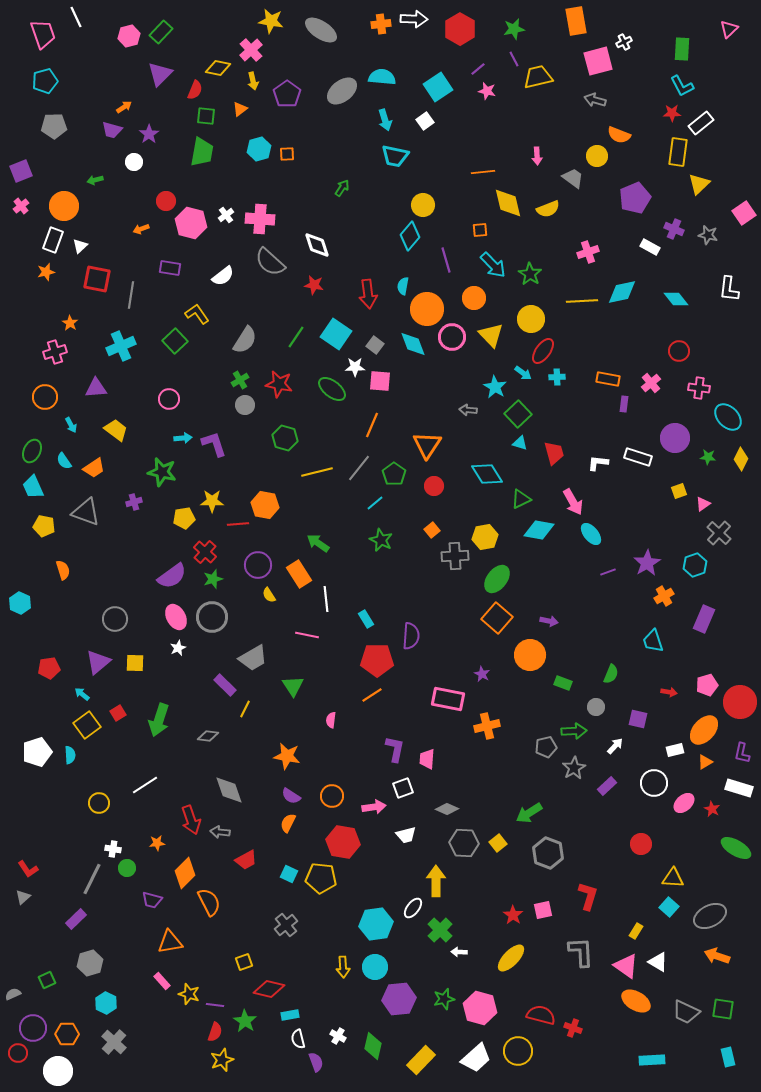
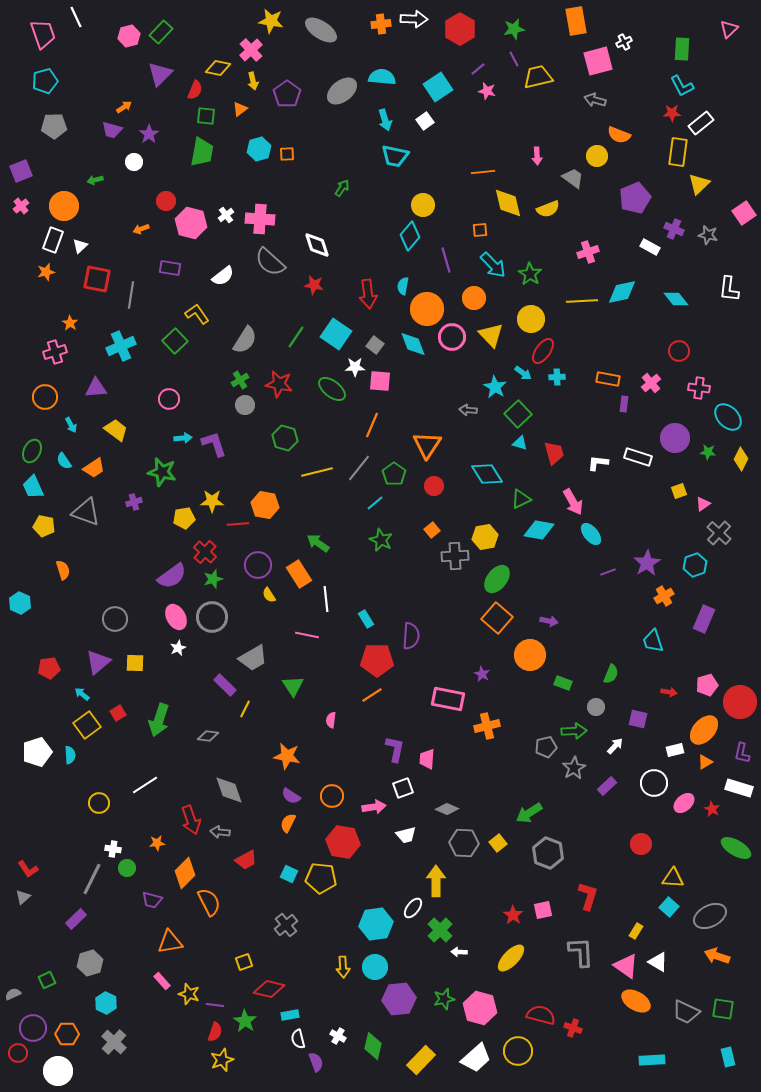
green star at (708, 457): moved 5 px up
